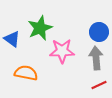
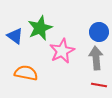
blue triangle: moved 3 px right, 3 px up
pink star: rotated 25 degrees counterclockwise
red line: rotated 35 degrees clockwise
